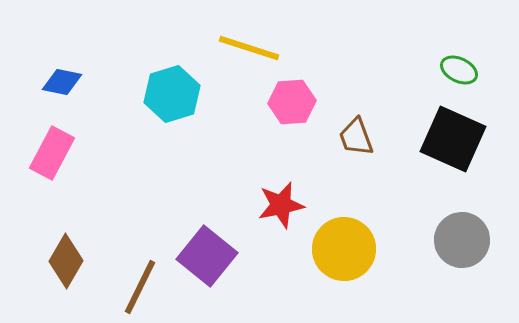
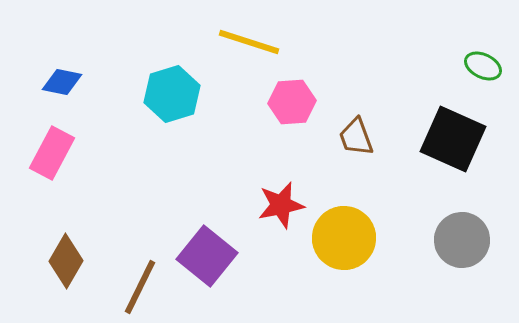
yellow line: moved 6 px up
green ellipse: moved 24 px right, 4 px up
yellow circle: moved 11 px up
